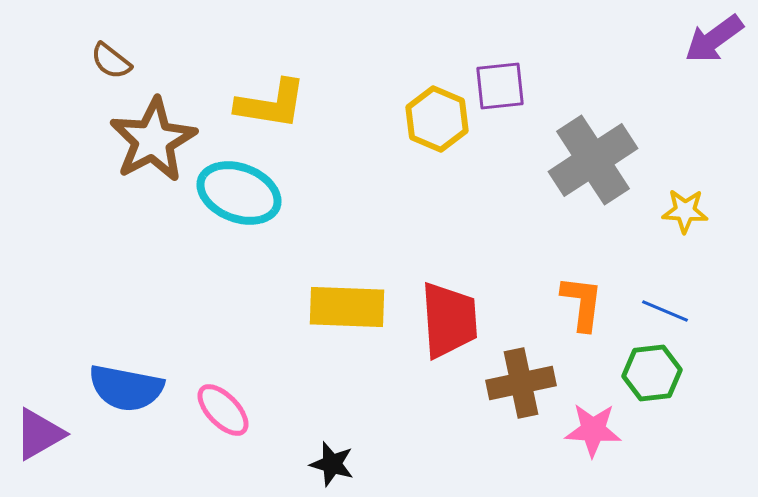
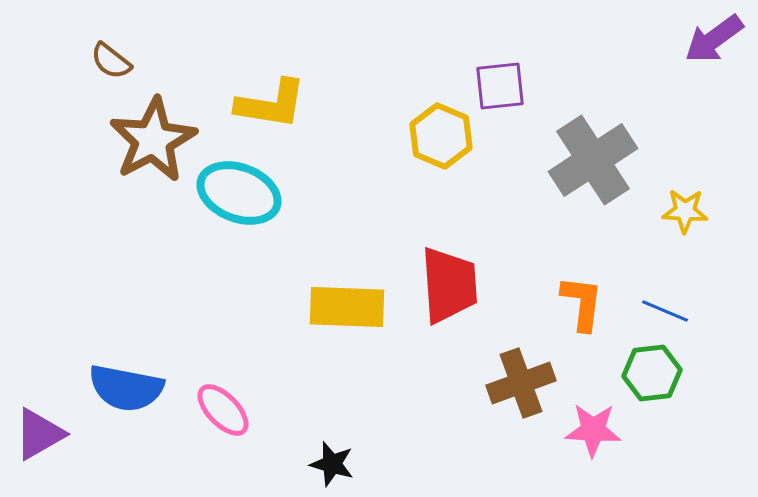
yellow hexagon: moved 4 px right, 17 px down
red trapezoid: moved 35 px up
brown cross: rotated 8 degrees counterclockwise
